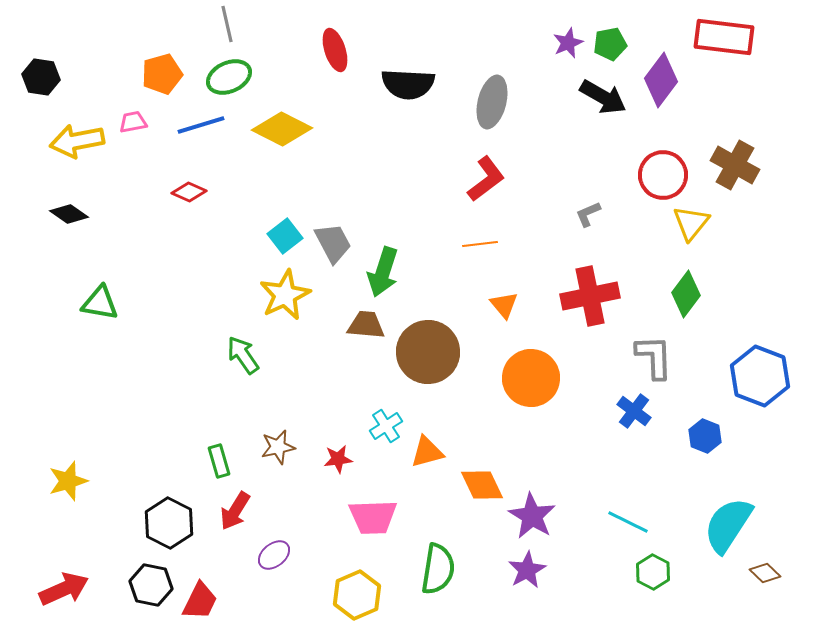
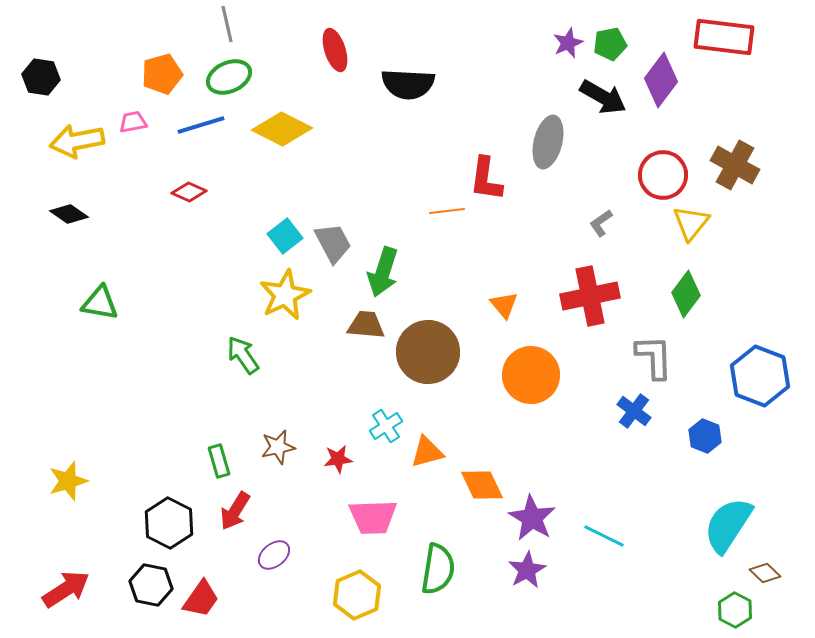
gray ellipse at (492, 102): moved 56 px right, 40 px down
red L-shape at (486, 179): rotated 135 degrees clockwise
gray L-shape at (588, 214): moved 13 px right, 9 px down; rotated 12 degrees counterclockwise
orange line at (480, 244): moved 33 px left, 33 px up
orange circle at (531, 378): moved 3 px up
purple star at (532, 516): moved 2 px down
cyan line at (628, 522): moved 24 px left, 14 px down
green hexagon at (653, 572): moved 82 px right, 38 px down
red arrow at (64, 589): moved 2 px right; rotated 9 degrees counterclockwise
red trapezoid at (200, 601): moved 1 px right, 2 px up; rotated 9 degrees clockwise
